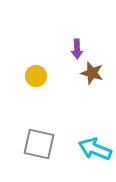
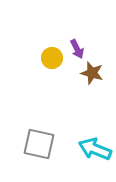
purple arrow: rotated 24 degrees counterclockwise
yellow circle: moved 16 px right, 18 px up
